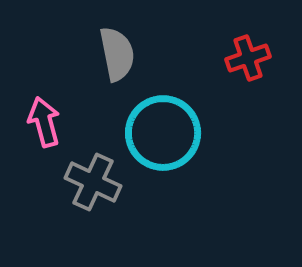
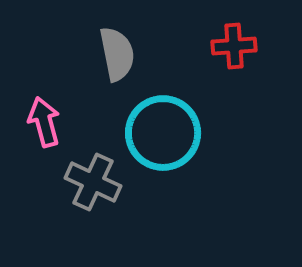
red cross: moved 14 px left, 12 px up; rotated 15 degrees clockwise
